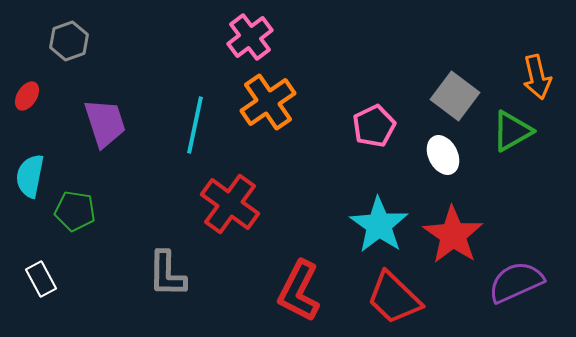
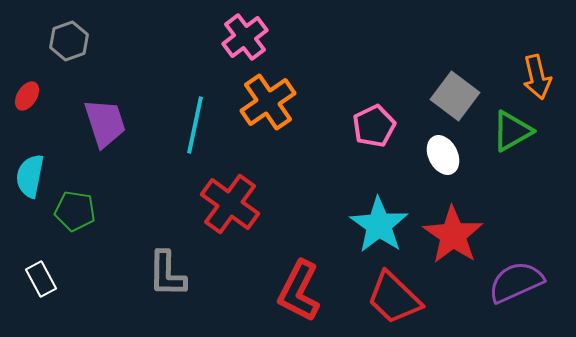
pink cross: moved 5 px left
